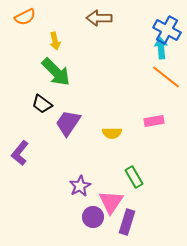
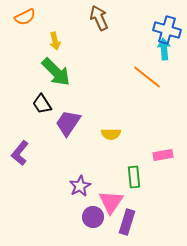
brown arrow: rotated 65 degrees clockwise
blue cross: rotated 12 degrees counterclockwise
cyan arrow: moved 3 px right, 1 px down
orange line: moved 19 px left
black trapezoid: rotated 20 degrees clockwise
pink rectangle: moved 9 px right, 34 px down
yellow semicircle: moved 1 px left, 1 px down
green rectangle: rotated 25 degrees clockwise
